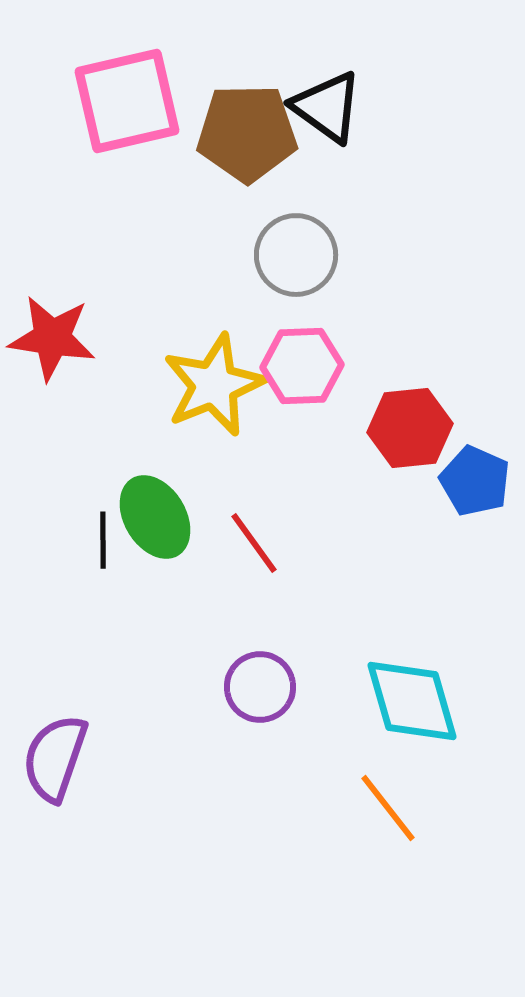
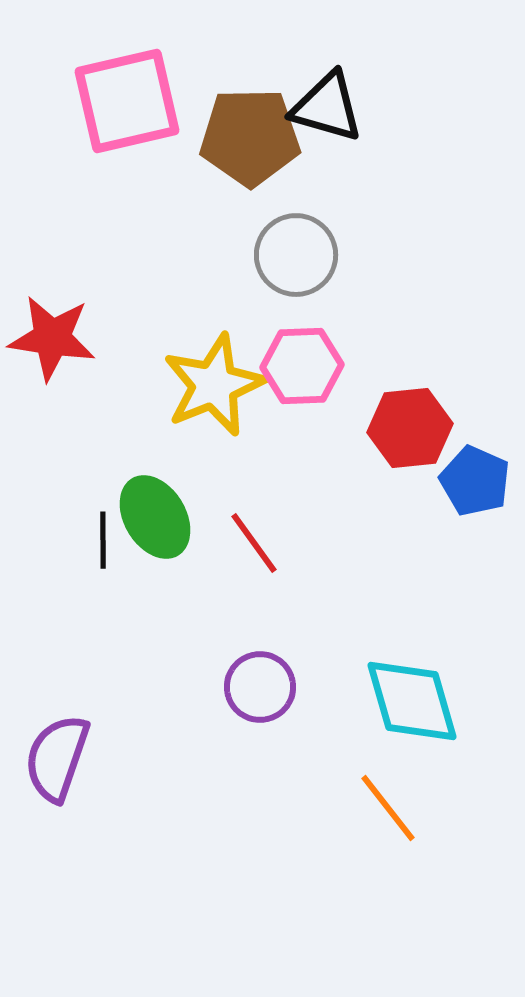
black triangle: rotated 20 degrees counterclockwise
brown pentagon: moved 3 px right, 4 px down
purple semicircle: moved 2 px right
